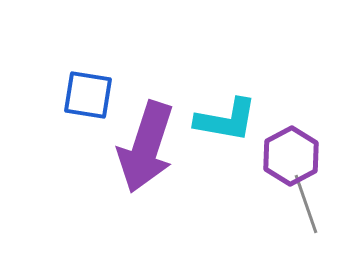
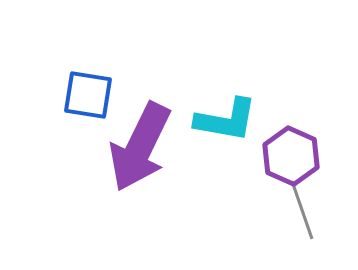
purple arrow: moved 6 px left; rotated 8 degrees clockwise
purple hexagon: rotated 8 degrees counterclockwise
gray line: moved 4 px left, 6 px down
